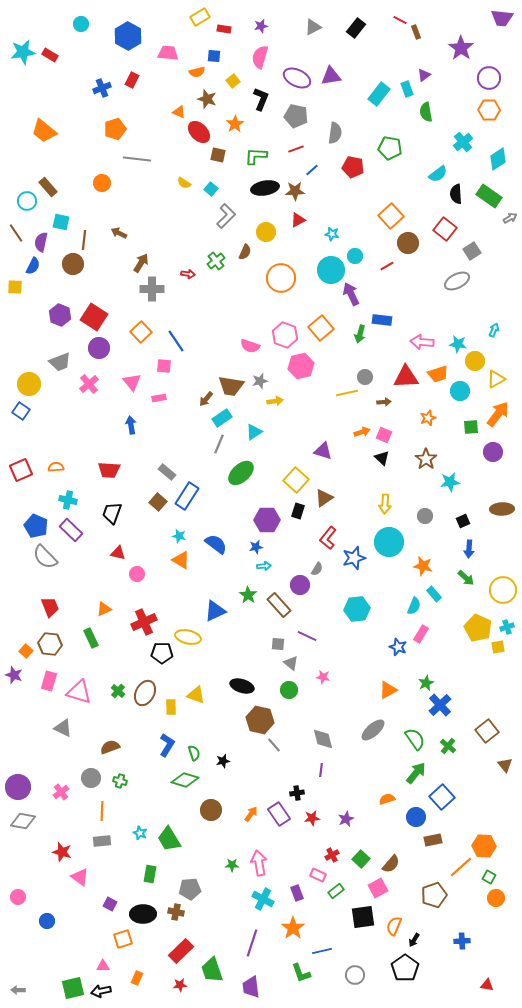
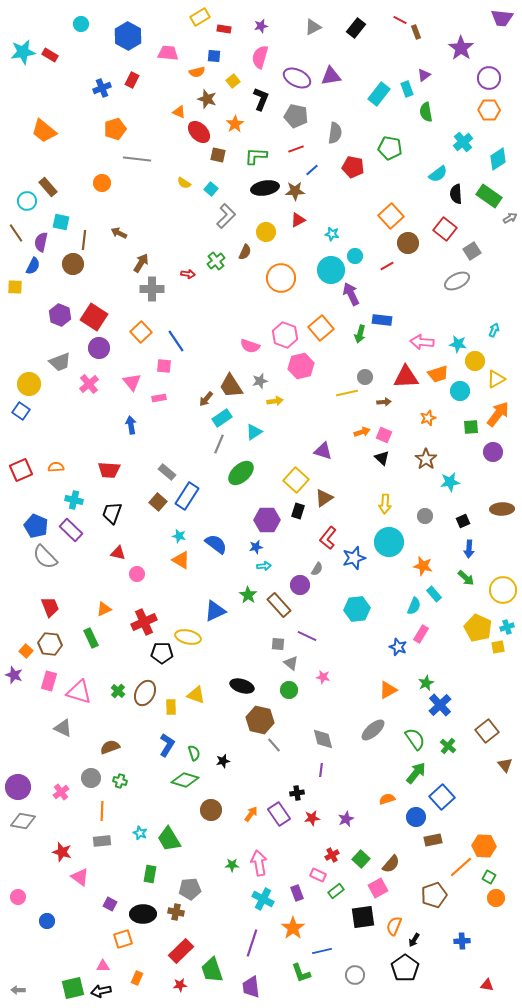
brown trapezoid at (231, 386): rotated 48 degrees clockwise
cyan cross at (68, 500): moved 6 px right
